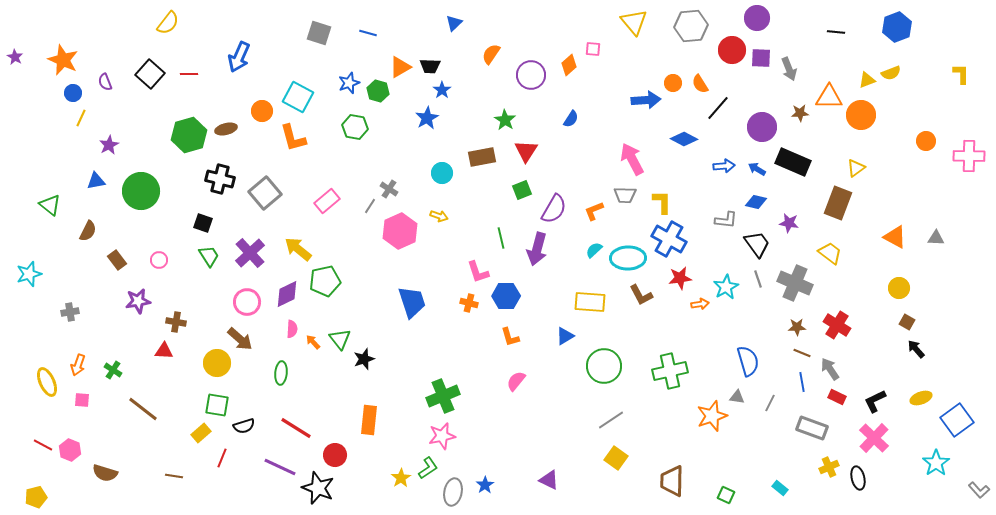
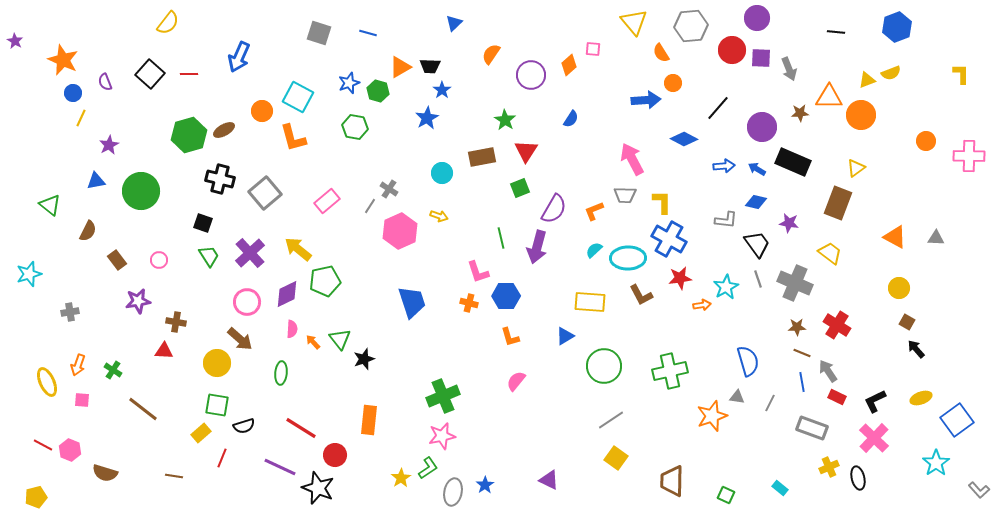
purple star at (15, 57): moved 16 px up
orange semicircle at (700, 84): moved 39 px left, 31 px up
brown ellipse at (226, 129): moved 2 px left, 1 px down; rotated 15 degrees counterclockwise
green square at (522, 190): moved 2 px left, 2 px up
purple arrow at (537, 249): moved 2 px up
orange arrow at (700, 304): moved 2 px right, 1 px down
gray arrow at (830, 369): moved 2 px left, 2 px down
red line at (296, 428): moved 5 px right
